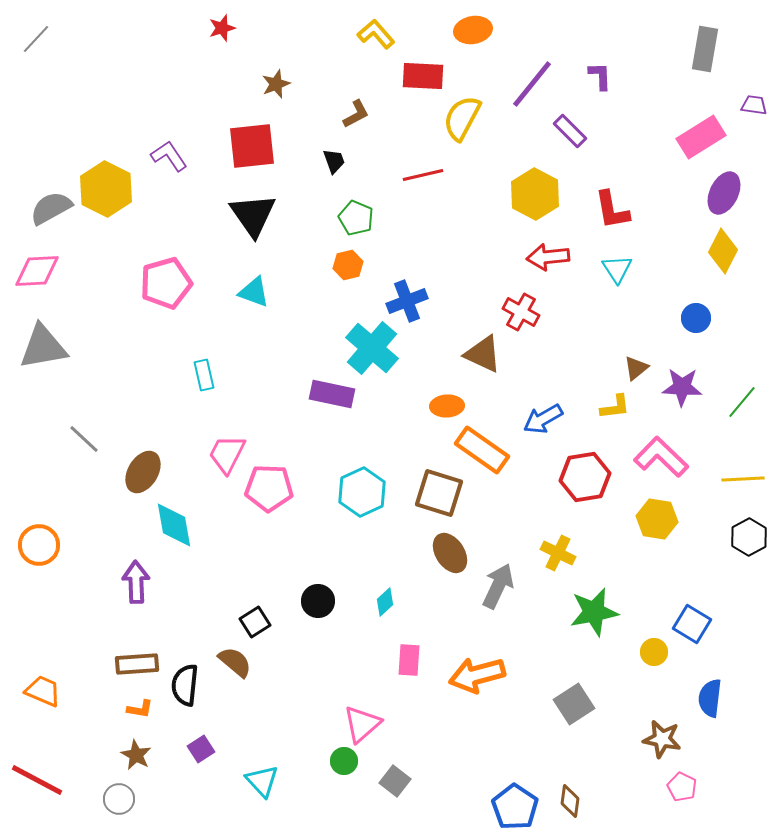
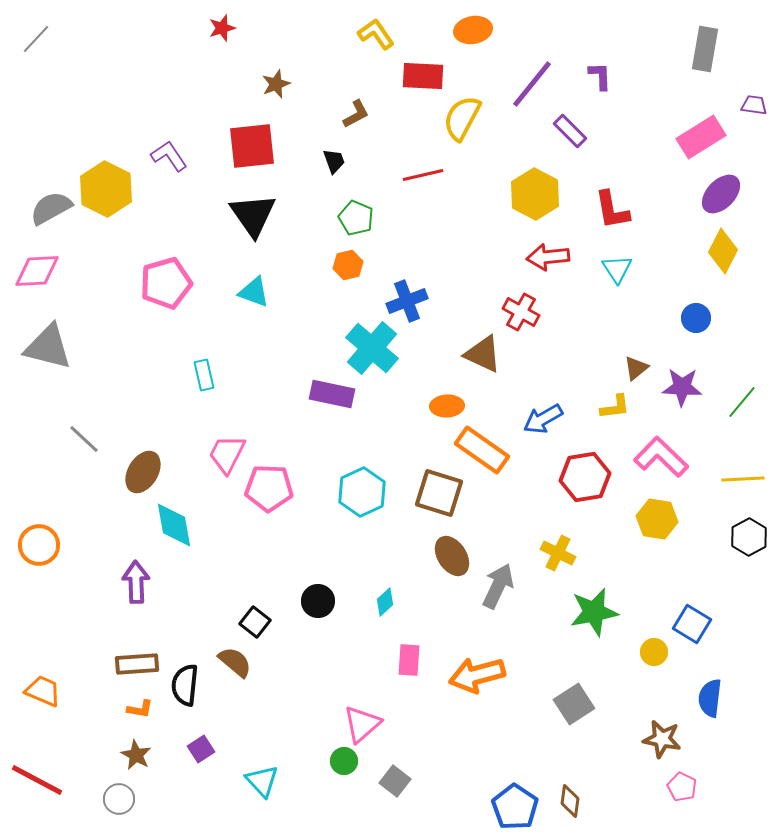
yellow L-shape at (376, 34): rotated 6 degrees clockwise
purple ellipse at (724, 193): moved 3 px left, 1 px down; rotated 18 degrees clockwise
gray triangle at (43, 347): moved 5 px right; rotated 24 degrees clockwise
brown ellipse at (450, 553): moved 2 px right, 3 px down
black square at (255, 622): rotated 20 degrees counterclockwise
